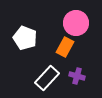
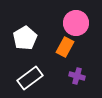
white pentagon: rotated 20 degrees clockwise
white rectangle: moved 17 px left; rotated 10 degrees clockwise
